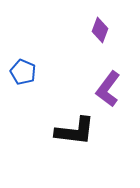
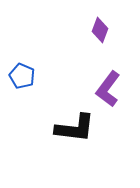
blue pentagon: moved 1 px left, 4 px down
black L-shape: moved 3 px up
